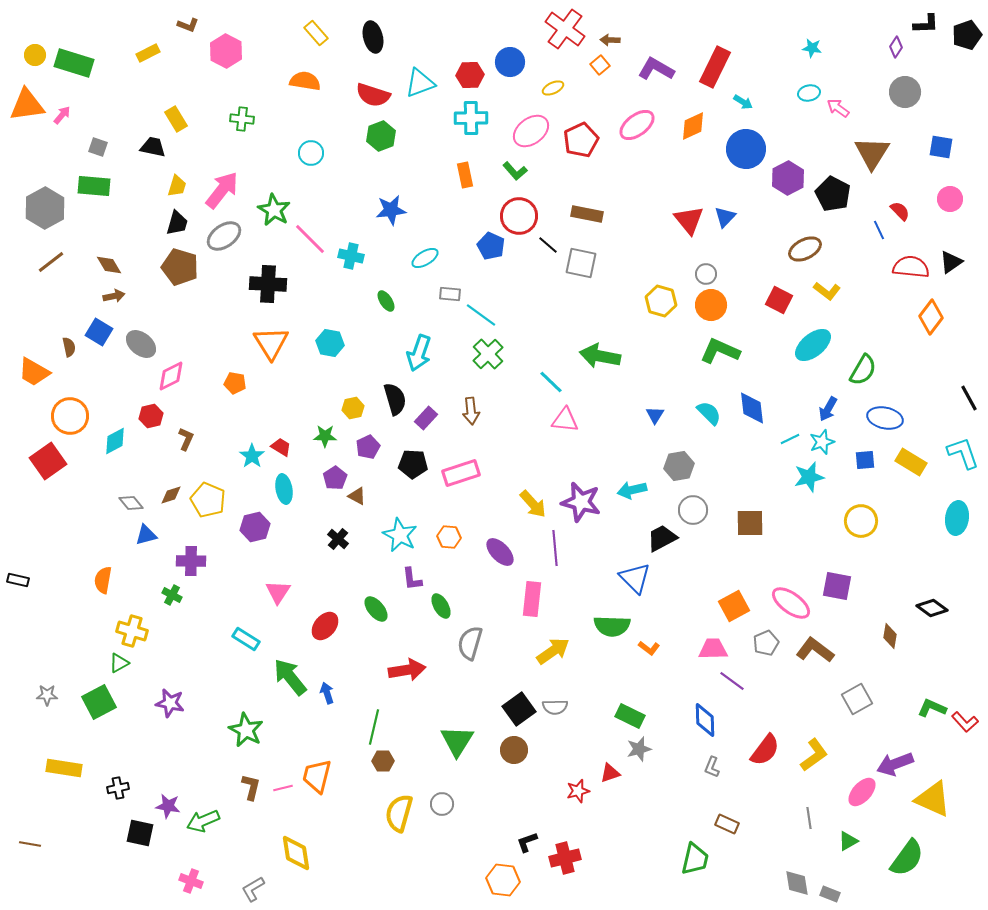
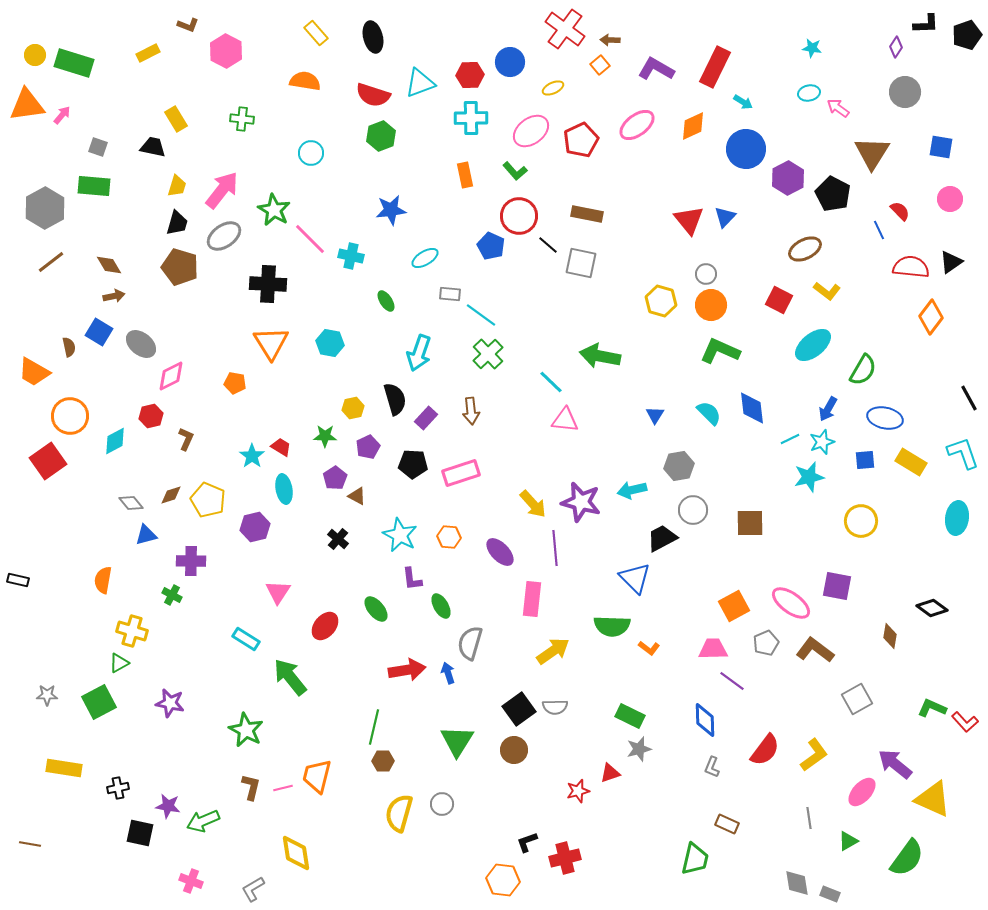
blue arrow at (327, 693): moved 121 px right, 20 px up
purple arrow at (895, 764): rotated 60 degrees clockwise
